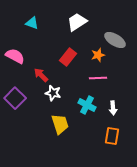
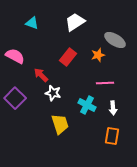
white trapezoid: moved 2 px left
pink line: moved 7 px right, 5 px down
